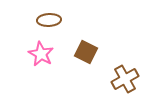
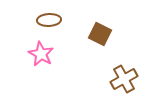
brown square: moved 14 px right, 18 px up
brown cross: moved 1 px left
